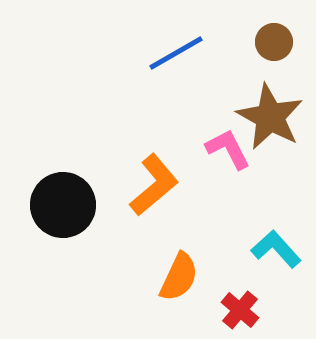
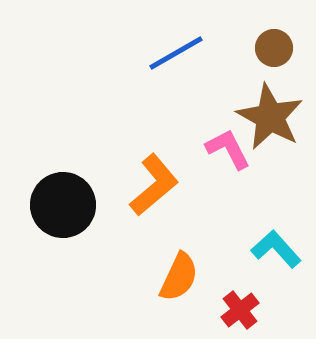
brown circle: moved 6 px down
red cross: rotated 12 degrees clockwise
